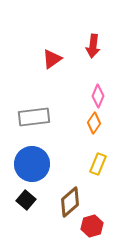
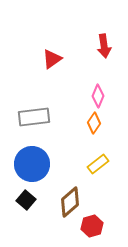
red arrow: moved 11 px right; rotated 15 degrees counterclockwise
yellow rectangle: rotated 30 degrees clockwise
